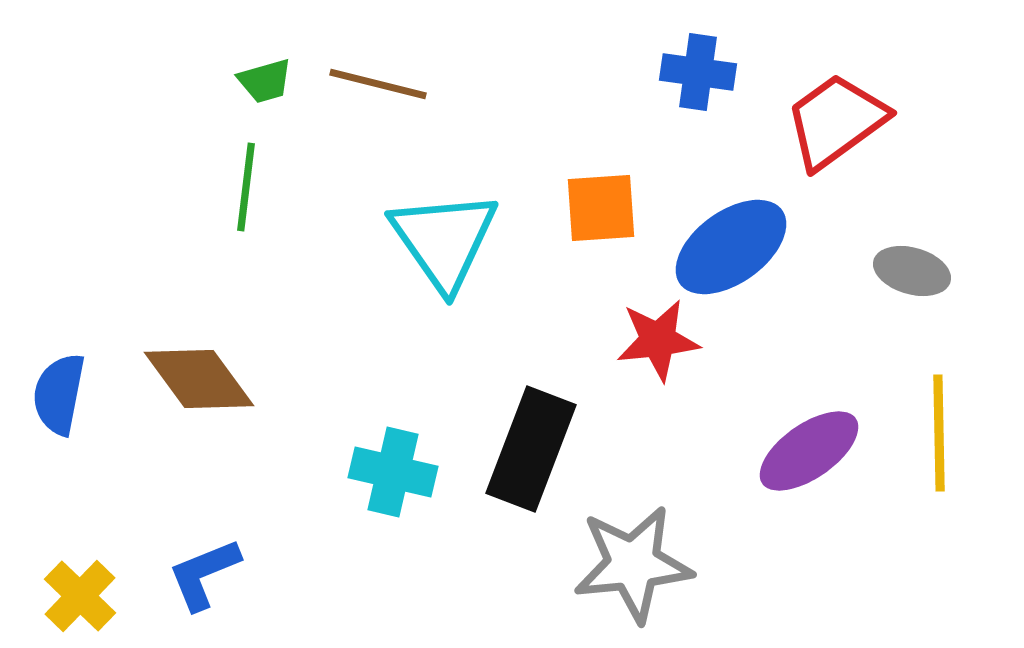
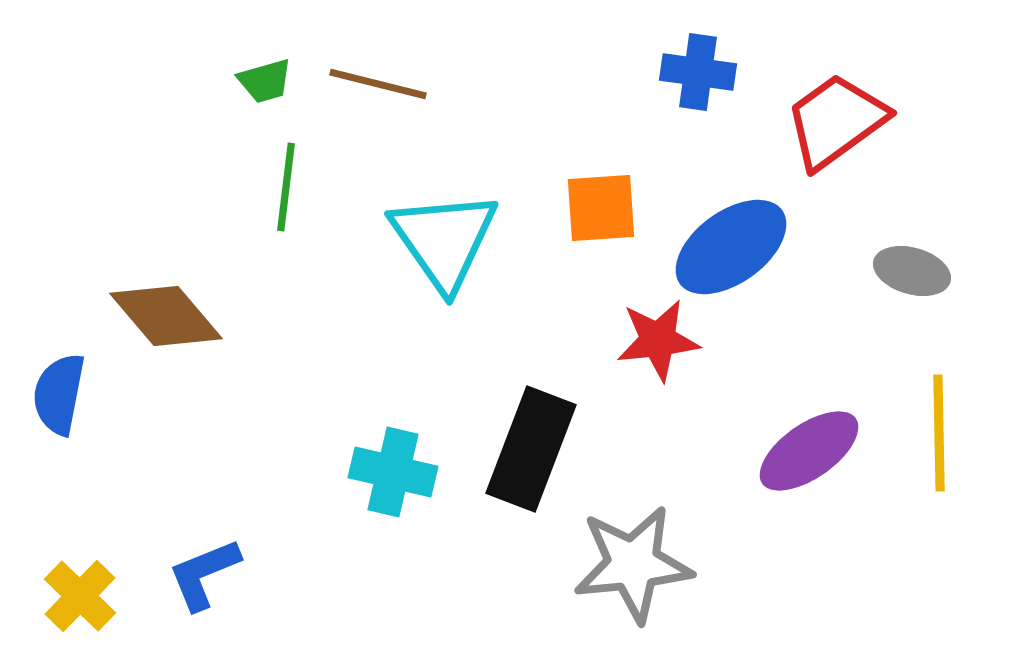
green line: moved 40 px right
brown diamond: moved 33 px left, 63 px up; rotated 4 degrees counterclockwise
